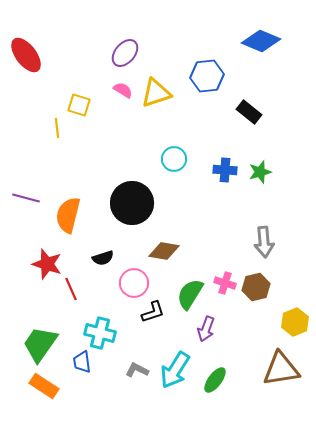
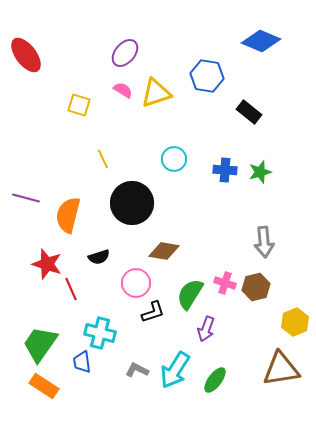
blue hexagon: rotated 16 degrees clockwise
yellow line: moved 46 px right, 31 px down; rotated 18 degrees counterclockwise
black semicircle: moved 4 px left, 1 px up
pink circle: moved 2 px right
